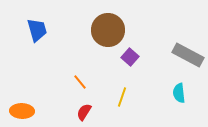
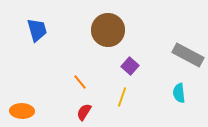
purple square: moved 9 px down
